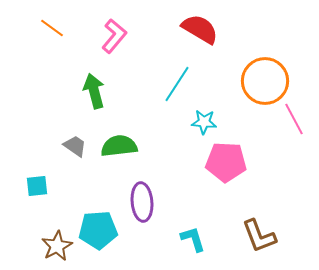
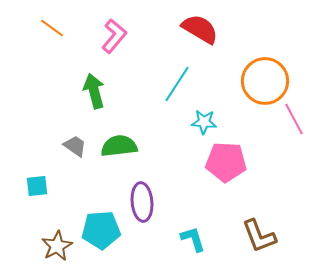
cyan pentagon: moved 3 px right
